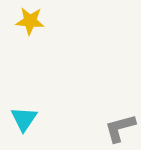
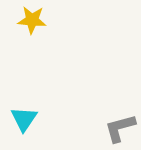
yellow star: moved 2 px right, 1 px up
